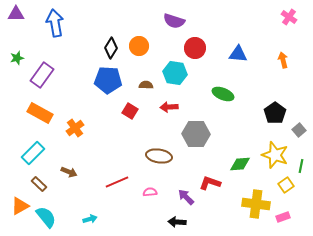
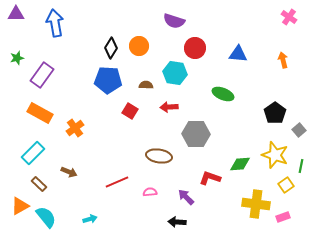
red L-shape: moved 5 px up
